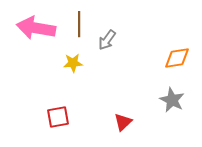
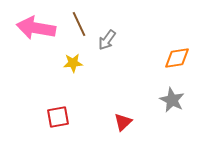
brown line: rotated 25 degrees counterclockwise
